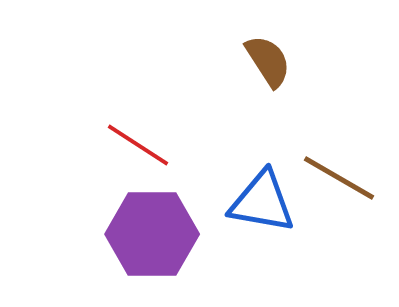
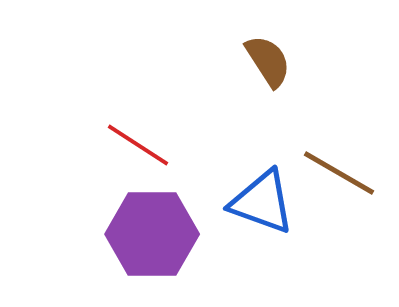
brown line: moved 5 px up
blue triangle: rotated 10 degrees clockwise
